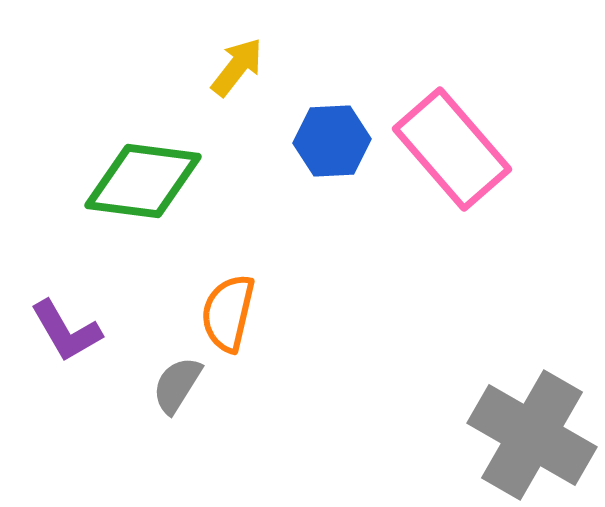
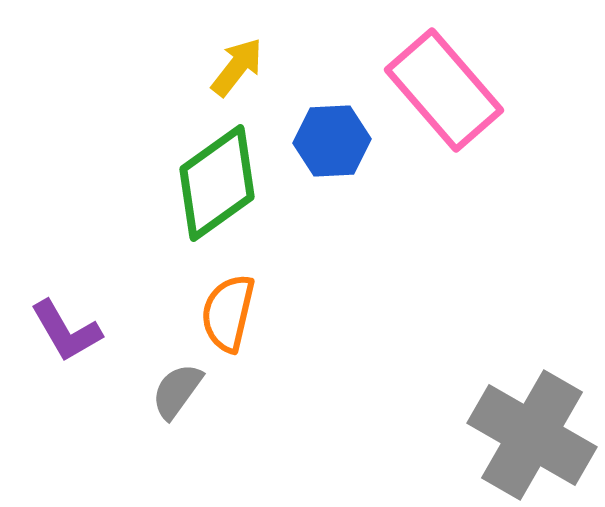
pink rectangle: moved 8 px left, 59 px up
green diamond: moved 74 px right, 2 px down; rotated 43 degrees counterclockwise
gray semicircle: moved 6 px down; rotated 4 degrees clockwise
